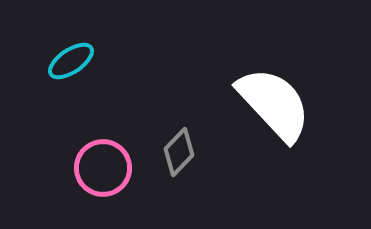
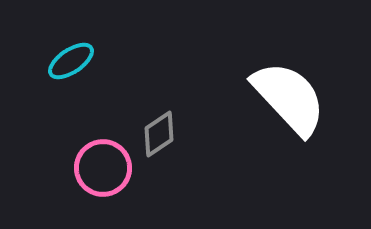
white semicircle: moved 15 px right, 6 px up
gray diamond: moved 20 px left, 18 px up; rotated 12 degrees clockwise
